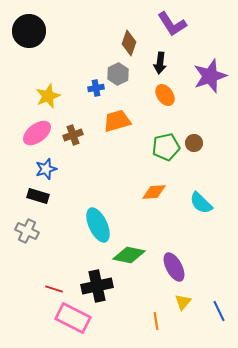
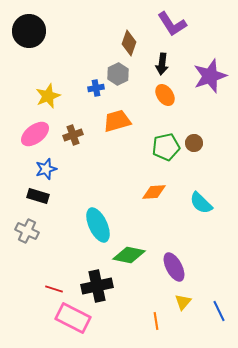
black arrow: moved 2 px right, 1 px down
pink ellipse: moved 2 px left, 1 px down
